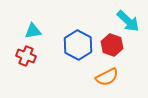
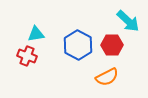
cyan triangle: moved 3 px right, 3 px down
red hexagon: rotated 20 degrees counterclockwise
red cross: moved 1 px right
